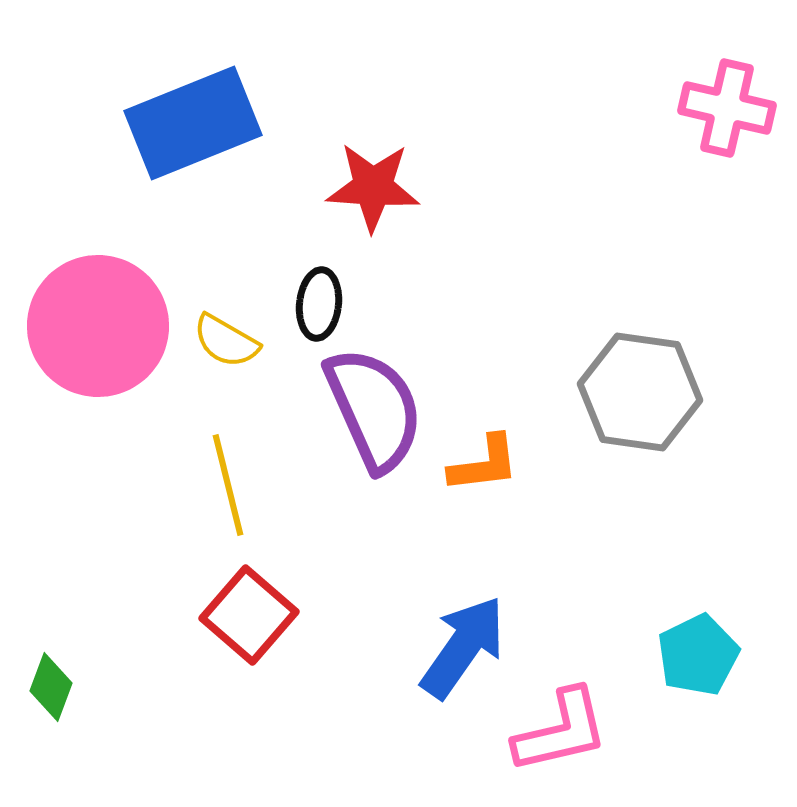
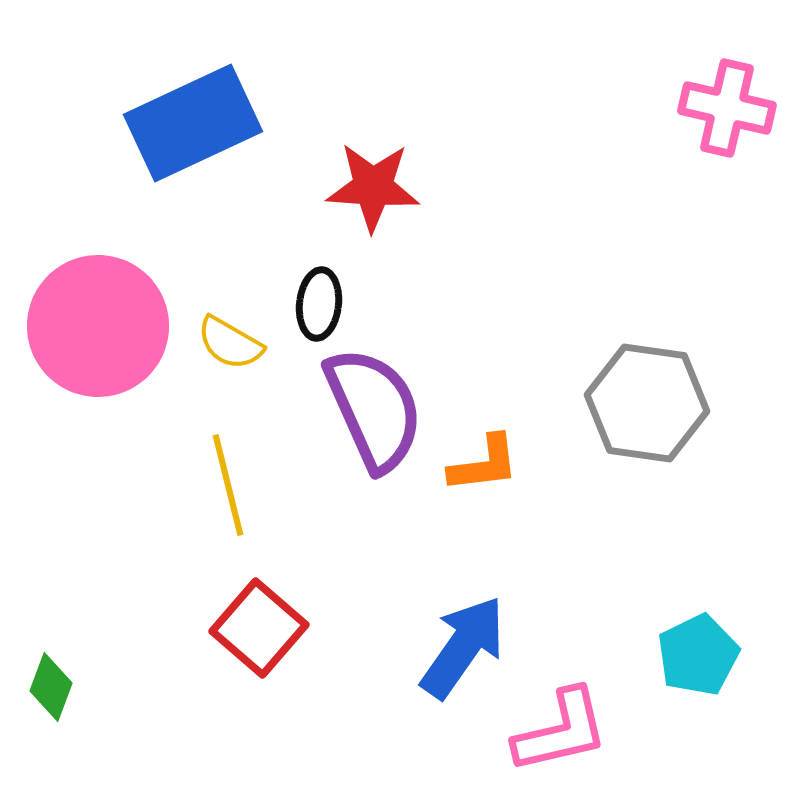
blue rectangle: rotated 3 degrees counterclockwise
yellow semicircle: moved 4 px right, 2 px down
gray hexagon: moved 7 px right, 11 px down
red square: moved 10 px right, 13 px down
